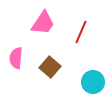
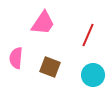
red line: moved 7 px right, 3 px down
brown square: rotated 20 degrees counterclockwise
cyan circle: moved 7 px up
